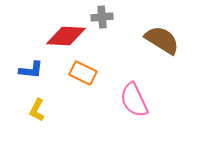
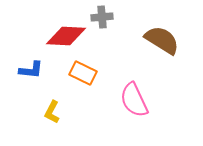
yellow L-shape: moved 15 px right, 2 px down
